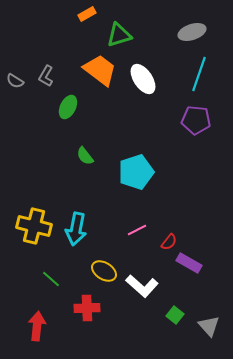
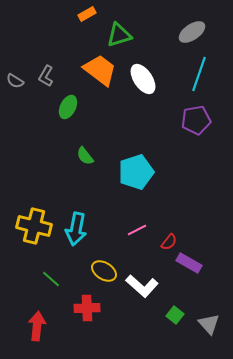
gray ellipse: rotated 16 degrees counterclockwise
purple pentagon: rotated 16 degrees counterclockwise
gray triangle: moved 2 px up
